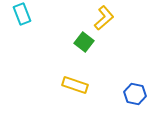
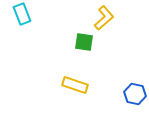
green square: rotated 30 degrees counterclockwise
